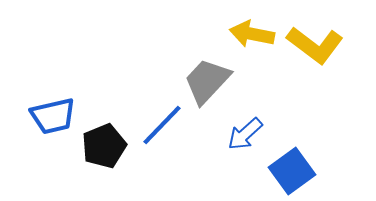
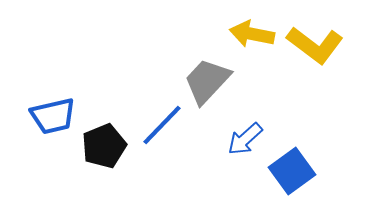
blue arrow: moved 5 px down
